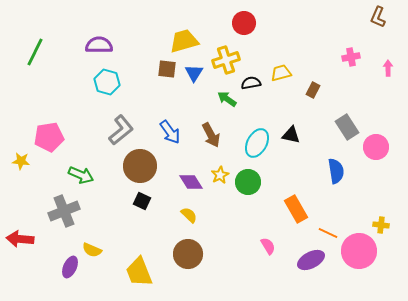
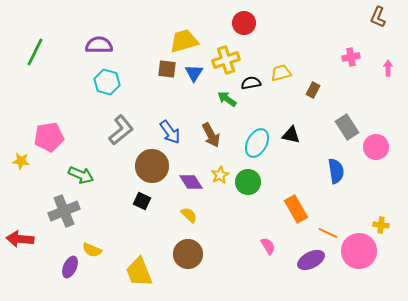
brown circle at (140, 166): moved 12 px right
